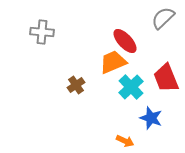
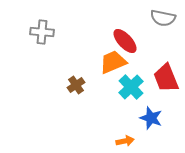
gray semicircle: rotated 125 degrees counterclockwise
orange arrow: rotated 36 degrees counterclockwise
